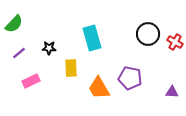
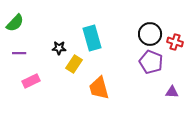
green semicircle: moved 1 px right, 1 px up
black circle: moved 2 px right
red cross: rotated 14 degrees counterclockwise
black star: moved 10 px right
purple line: rotated 40 degrees clockwise
yellow rectangle: moved 3 px right, 4 px up; rotated 36 degrees clockwise
purple pentagon: moved 21 px right, 16 px up; rotated 10 degrees clockwise
orange trapezoid: rotated 15 degrees clockwise
